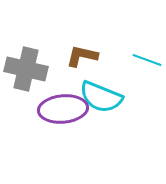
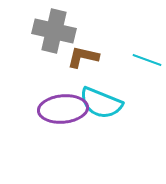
brown L-shape: moved 1 px right, 1 px down
gray cross: moved 28 px right, 38 px up
cyan semicircle: moved 6 px down
